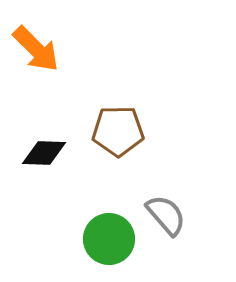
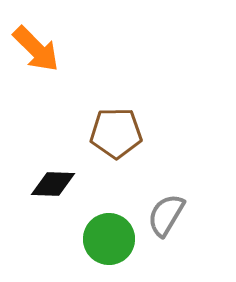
brown pentagon: moved 2 px left, 2 px down
black diamond: moved 9 px right, 31 px down
gray semicircle: rotated 108 degrees counterclockwise
